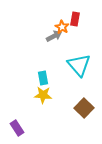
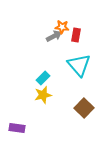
red rectangle: moved 1 px right, 16 px down
orange star: rotated 24 degrees counterclockwise
cyan rectangle: rotated 56 degrees clockwise
yellow star: rotated 18 degrees counterclockwise
purple rectangle: rotated 49 degrees counterclockwise
